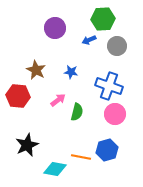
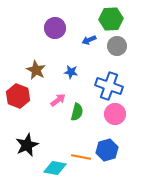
green hexagon: moved 8 px right
red hexagon: rotated 15 degrees clockwise
cyan diamond: moved 1 px up
